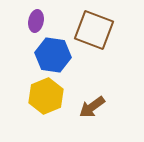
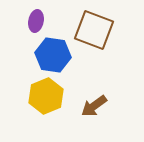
brown arrow: moved 2 px right, 1 px up
